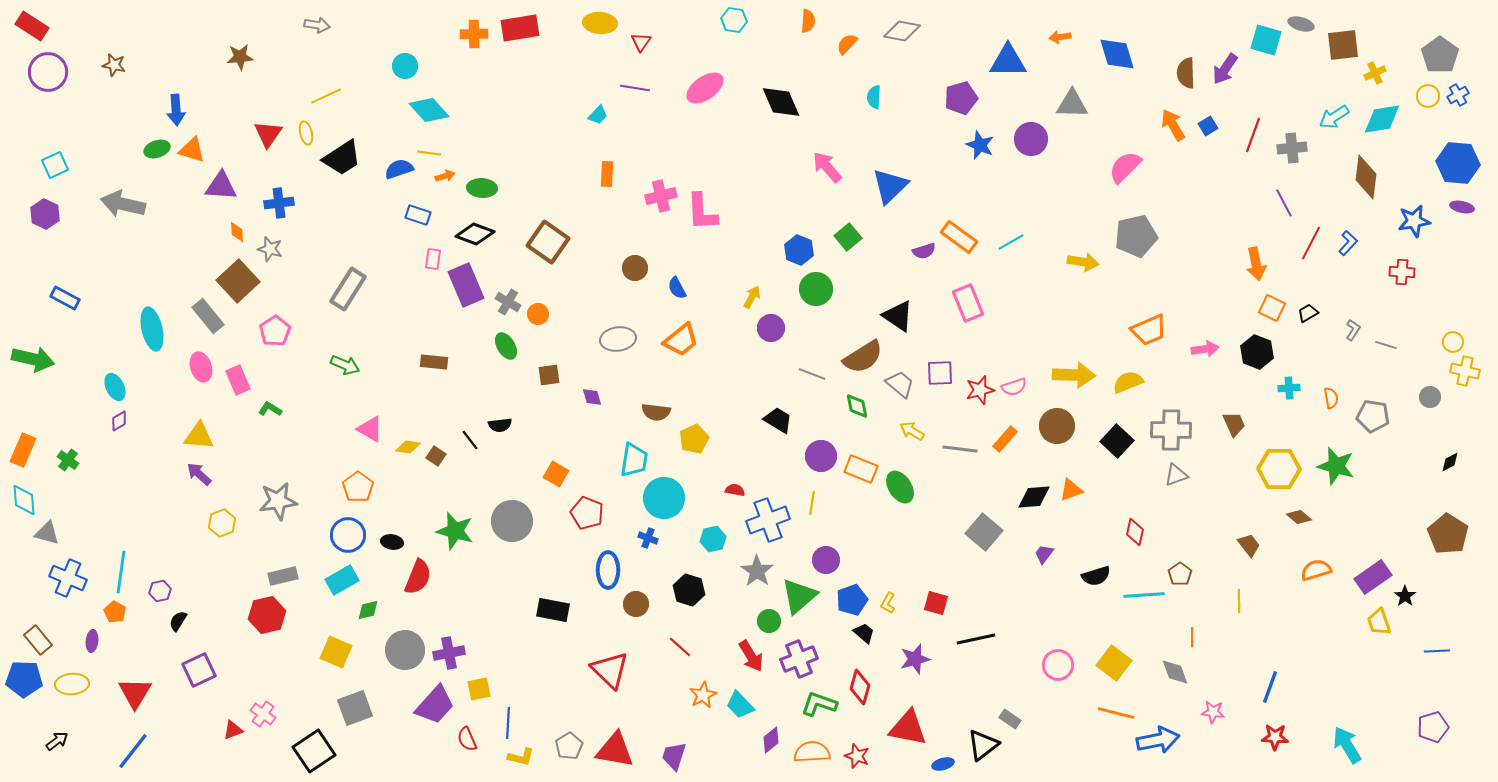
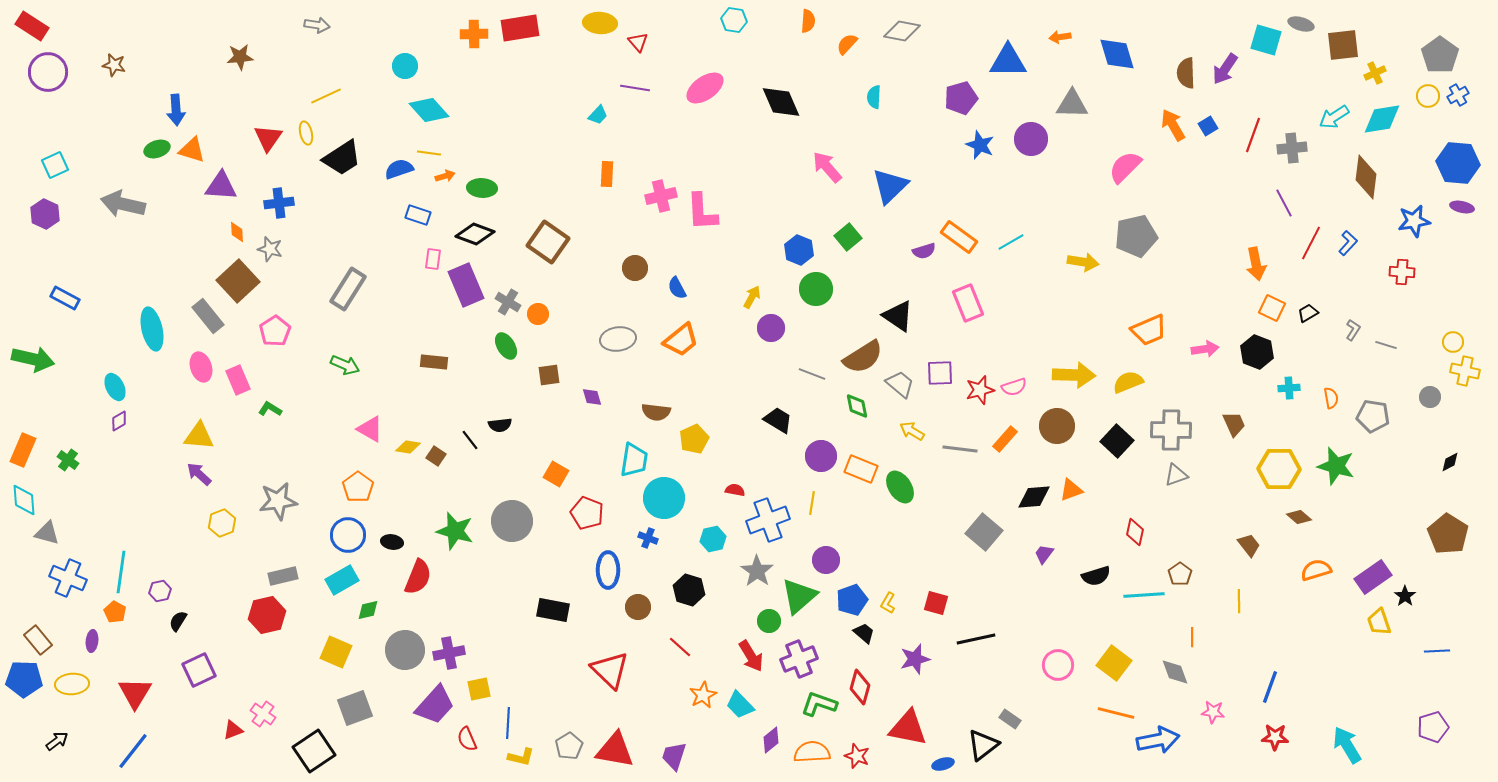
red triangle at (641, 42): moved 3 px left; rotated 15 degrees counterclockwise
red triangle at (268, 134): moved 4 px down
brown circle at (636, 604): moved 2 px right, 3 px down
